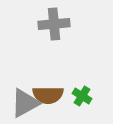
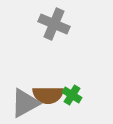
gray cross: rotated 28 degrees clockwise
green cross: moved 10 px left, 1 px up
